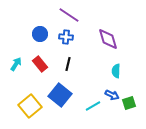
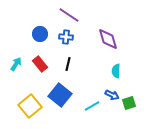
cyan line: moved 1 px left
